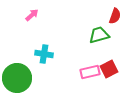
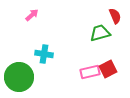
red semicircle: rotated 42 degrees counterclockwise
green trapezoid: moved 1 px right, 2 px up
red square: moved 1 px left
green circle: moved 2 px right, 1 px up
